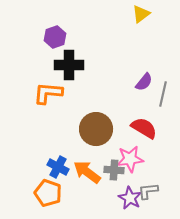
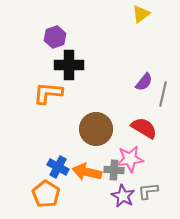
orange arrow: rotated 24 degrees counterclockwise
orange pentagon: moved 2 px left, 1 px down; rotated 12 degrees clockwise
purple star: moved 7 px left, 2 px up
